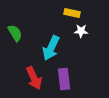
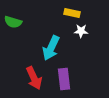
green semicircle: moved 2 px left, 11 px up; rotated 138 degrees clockwise
